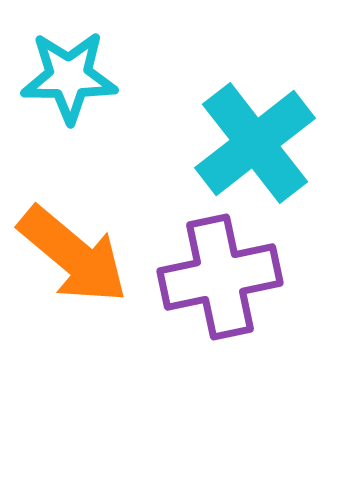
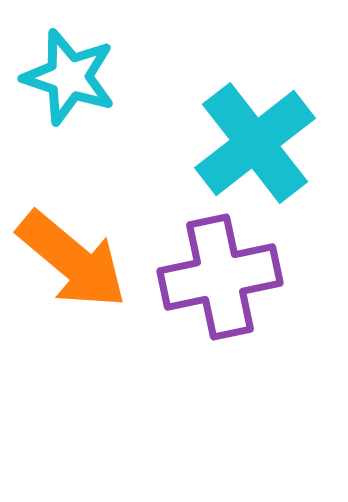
cyan star: rotated 18 degrees clockwise
orange arrow: moved 1 px left, 5 px down
